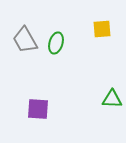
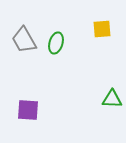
gray trapezoid: moved 1 px left
purple square: moved 10 px left, 1 px down
